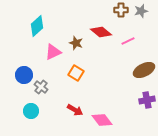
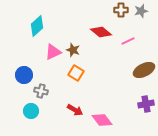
brown star: moved 3 px left, 7 px down
gray cross: moved 4 px down; rotated 24 degrees counterclockwise
purple cross: moved 1 px left, 4 px down
